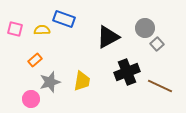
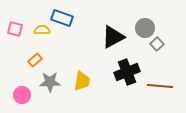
blue rectangle: moved 2 px left, 1 px up
black triangle: moved 5 px right
gray star: rotated 15 degrees clockwise
brown line: rotated 20 degrees counterclockwise
pink circle: moved 9 px left, 4 px up
